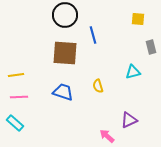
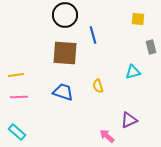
cyan rectangle: moved 2 px right, 9 px down
